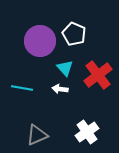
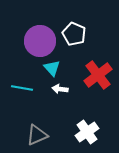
cyan triangle: moved 13 px left
